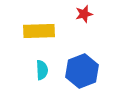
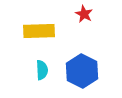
red star: rotated 30 degrees counterclockwise
blue hexagon: rotated 12 degrees counterclockwise
